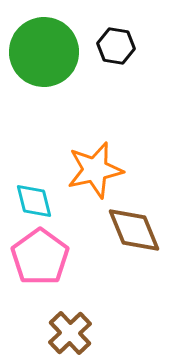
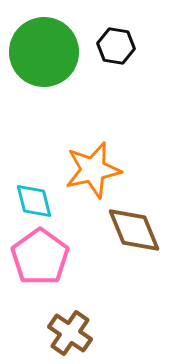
orange star: moved 2 px left
brown cross: rotated 12 degrees counterclockwise
